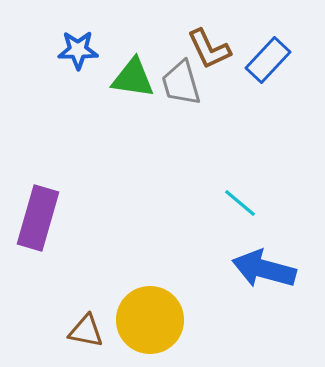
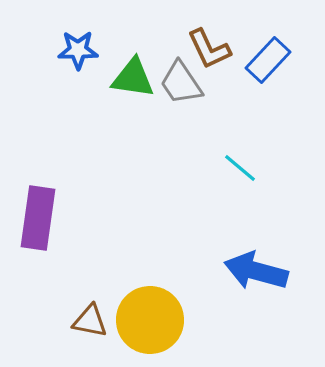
gray trapezoid: rotated 18 degrees counterclockwise
cyan line: moved 35 px up
purple rectangle: rotated 8 degrees counterclockwise
blue arrow: moved 8 px left, 2 px down
brown triangle: moved 4 px right, 10 px up
